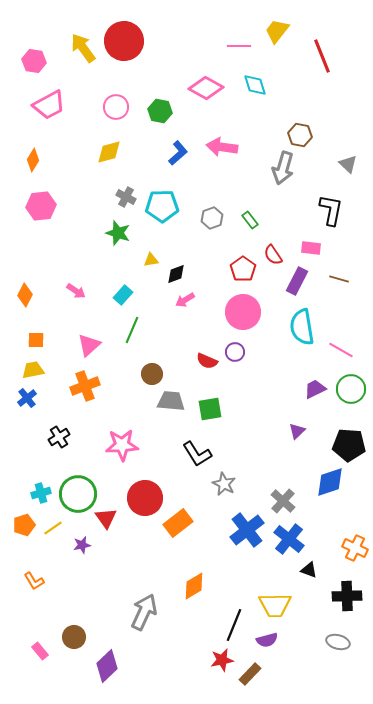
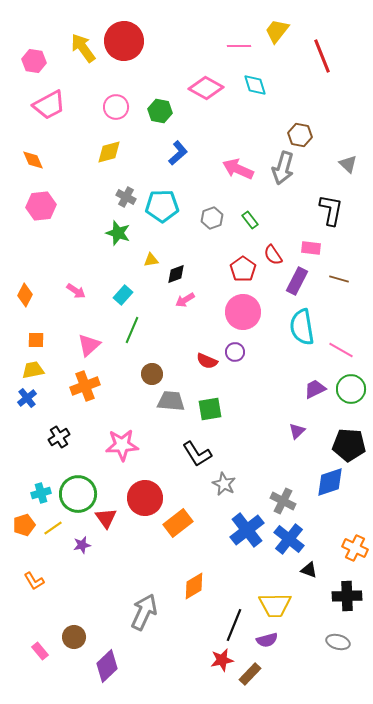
pink arrow at (222, 147): moved 16 px right, 22 px down; rotated 16 degrees clockwise
orange diamond at (33, 160): rotated 55 degrees counterclockwise
gray cross at (283, 501): rotated 15 degrees counterclockwise
